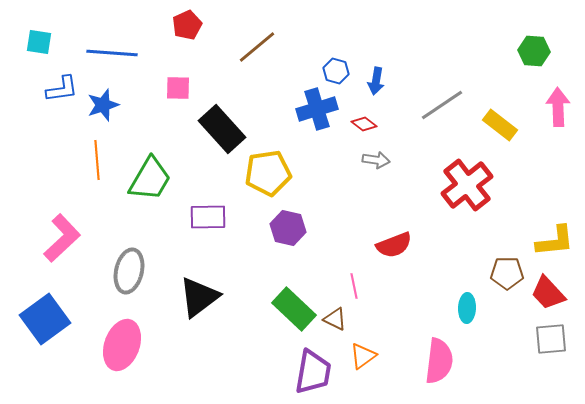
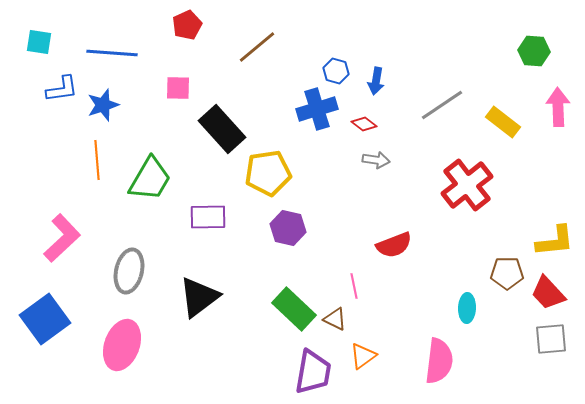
yellow rectangle: moved 3 px right, 3 px up
